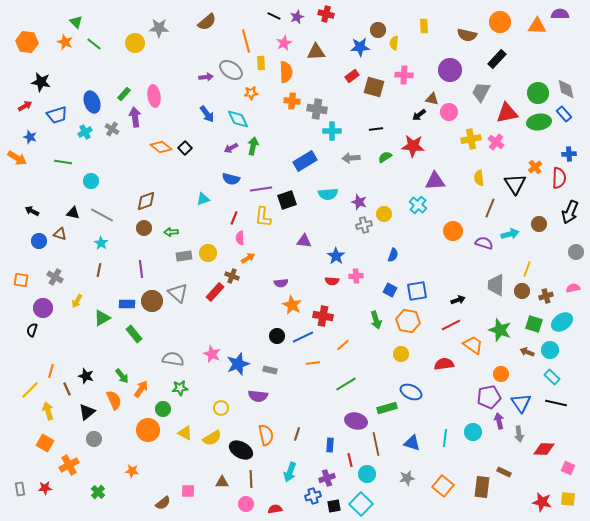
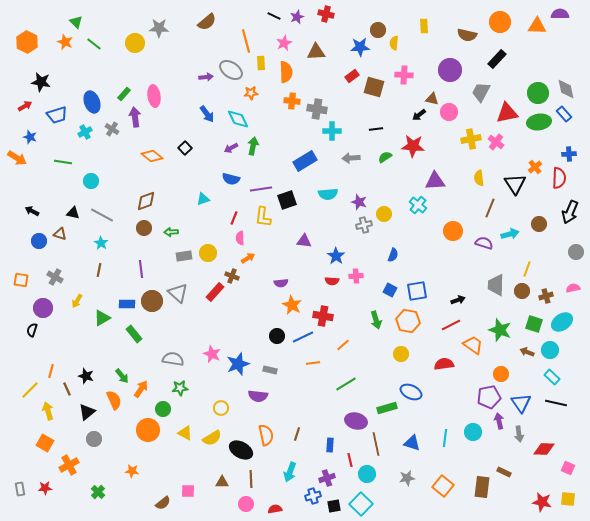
orange hexagon at (27, 42): rotated 20 degrees clockwise
orange diamond at (161, 147): moved 9 px left, 9 px down
